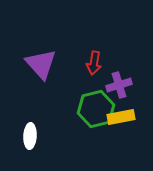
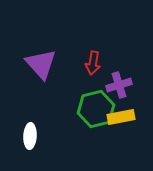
red arrow: moved 1 px left
